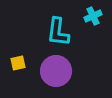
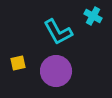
cyan cross: rotated 36 degrees counterclockwise
cyan L-shape: rotated 36 degrees counterclockwise
